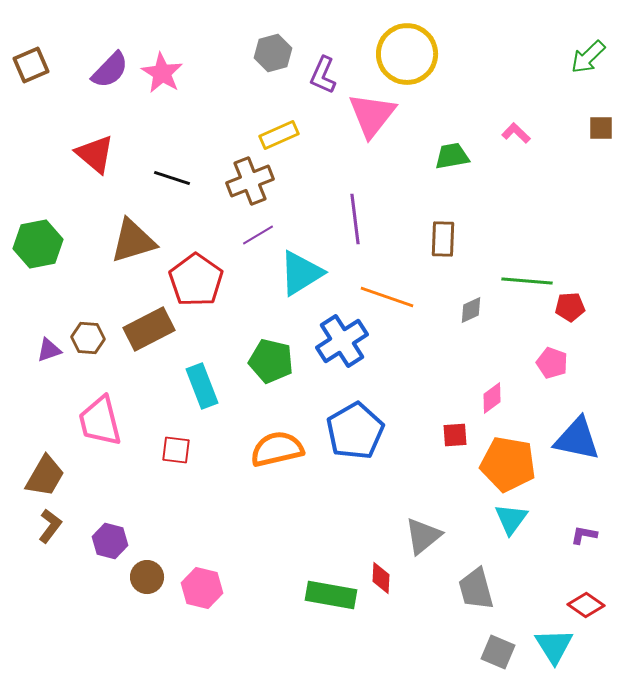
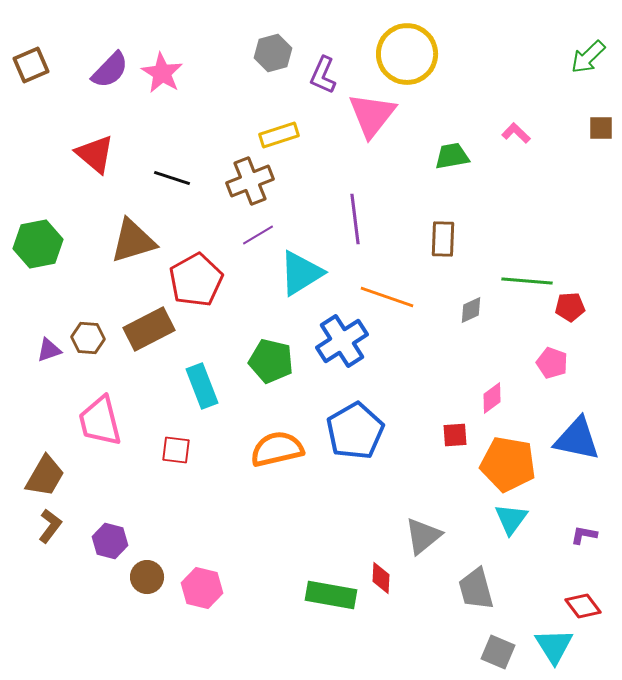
yellow rectangle at (279, 135): rotated 6 degrees clockwise
red pentagon at (196, 280): rotated 8 degrees clockwise
red diamond at (586, 605): moved 3 px left, 1 px down; rotated 18 degrees clockwise
